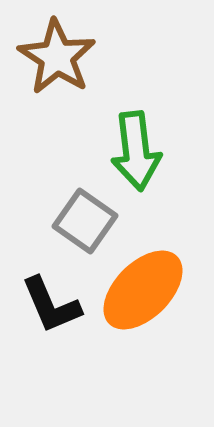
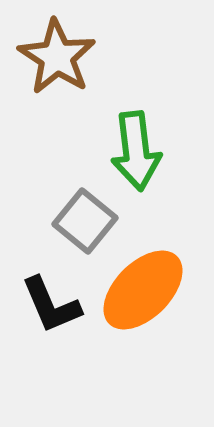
gray square: rotated 4 degrees clockwise
